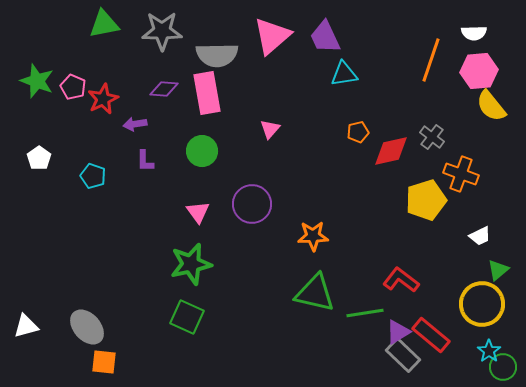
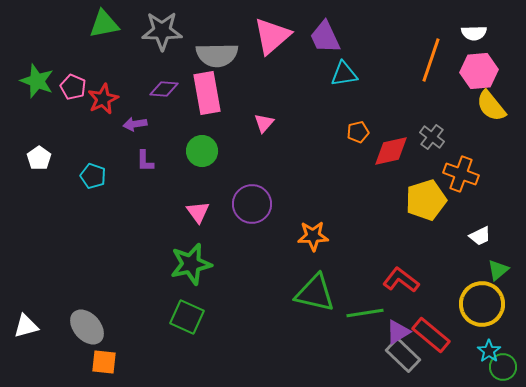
pink triangle at (270, 129): moved 6 px left, 6 px up
